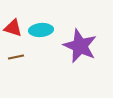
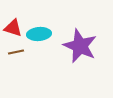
cyan ellipse: moved 2 px left, 4 px down
brown line: moved 5 px up
